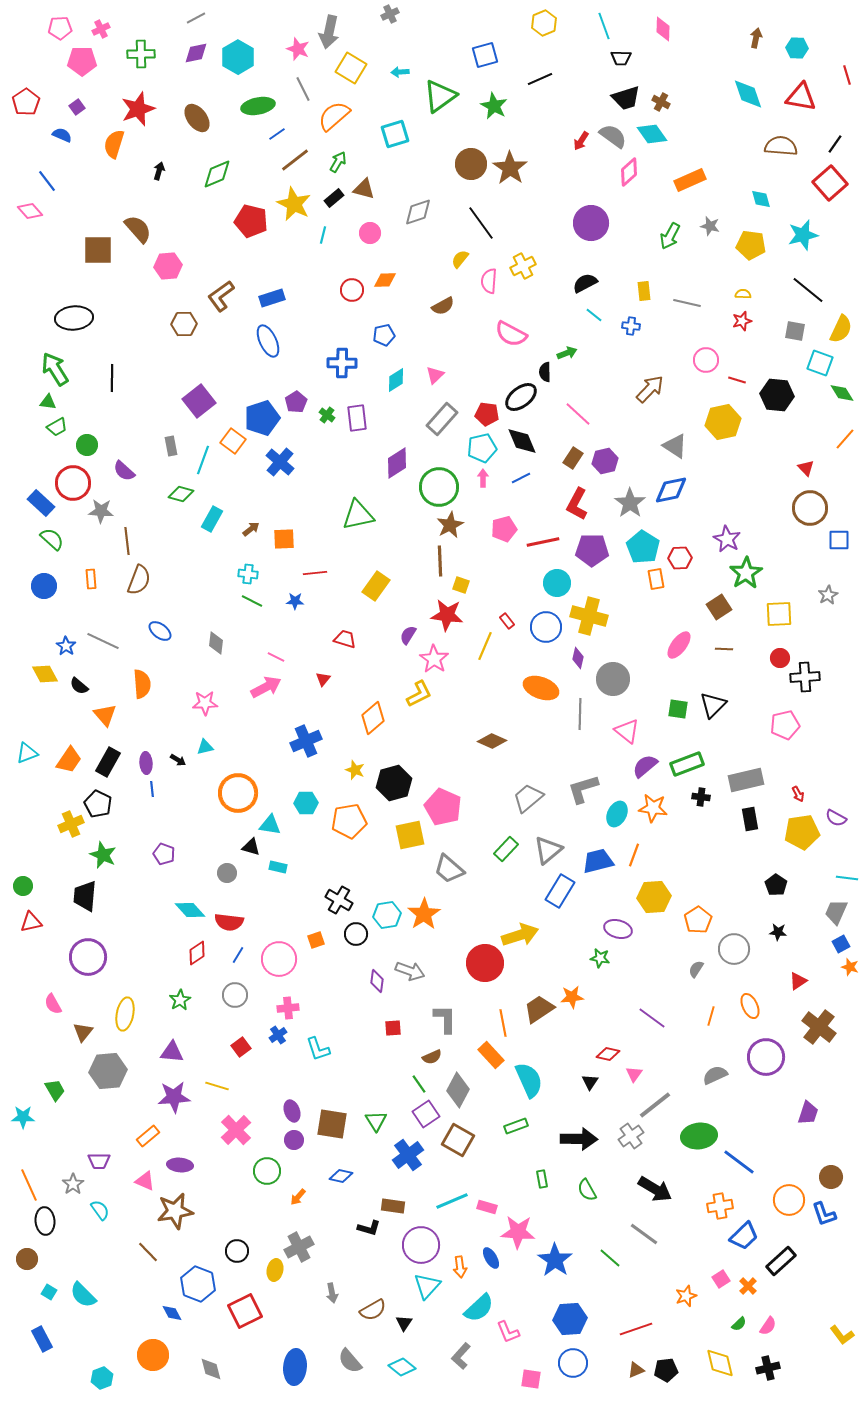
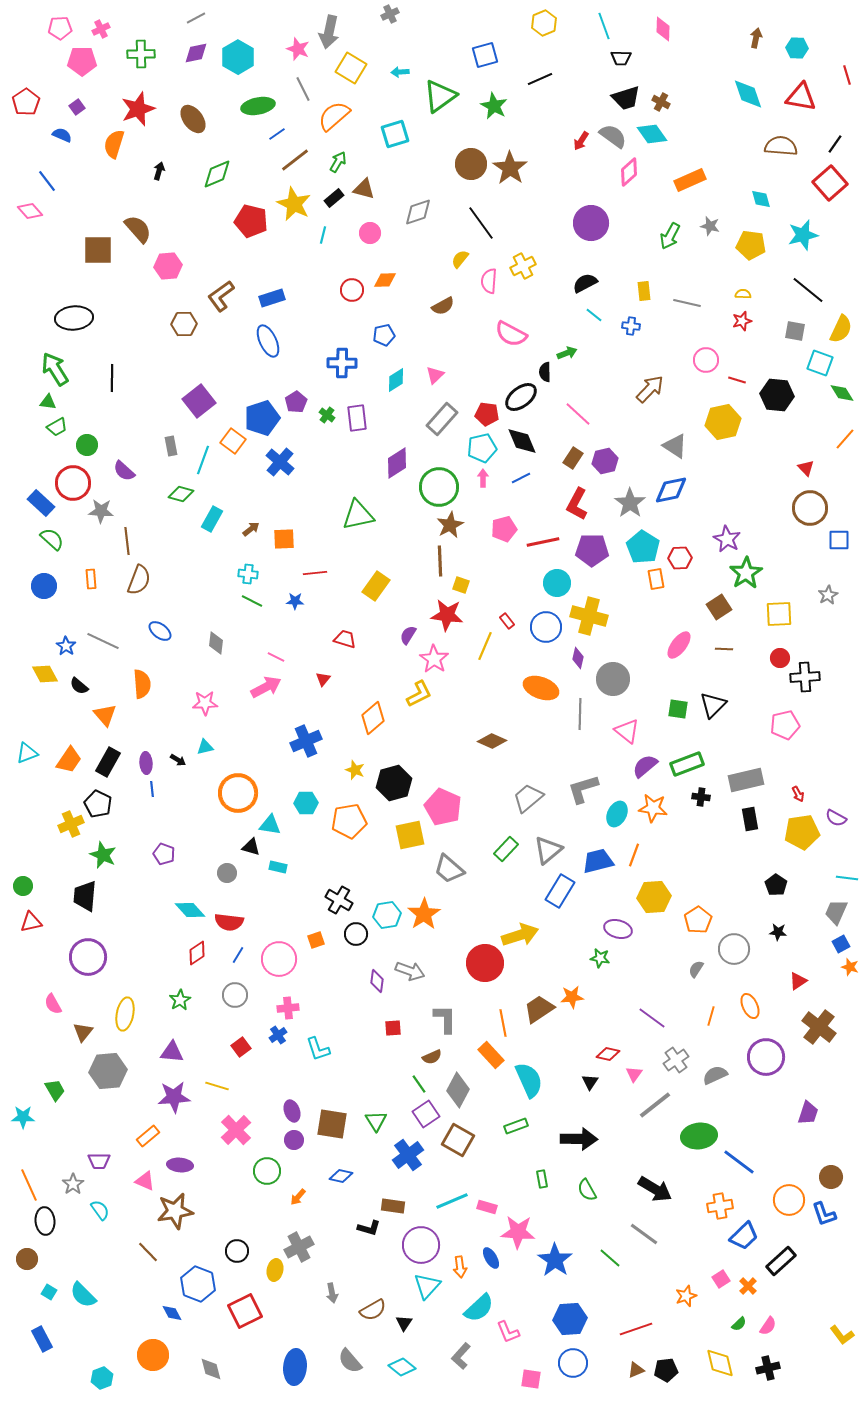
brown ellipse at (197, 118): moved 4 px left, 1 px down
gray cross at (631, 1136): moved 45 px right, 76 px up
